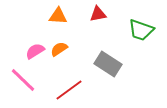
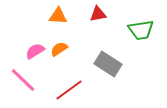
green trapezoid: rotated 28 degrees counterclockwise
